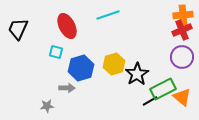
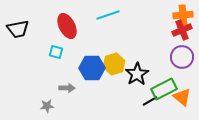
black trapezoid: rotated 125 degrees counterclockwise
blue hexagon: moved 11 px right; rotated 15 degrees clockwise
green rectangle: moved 1 px right
